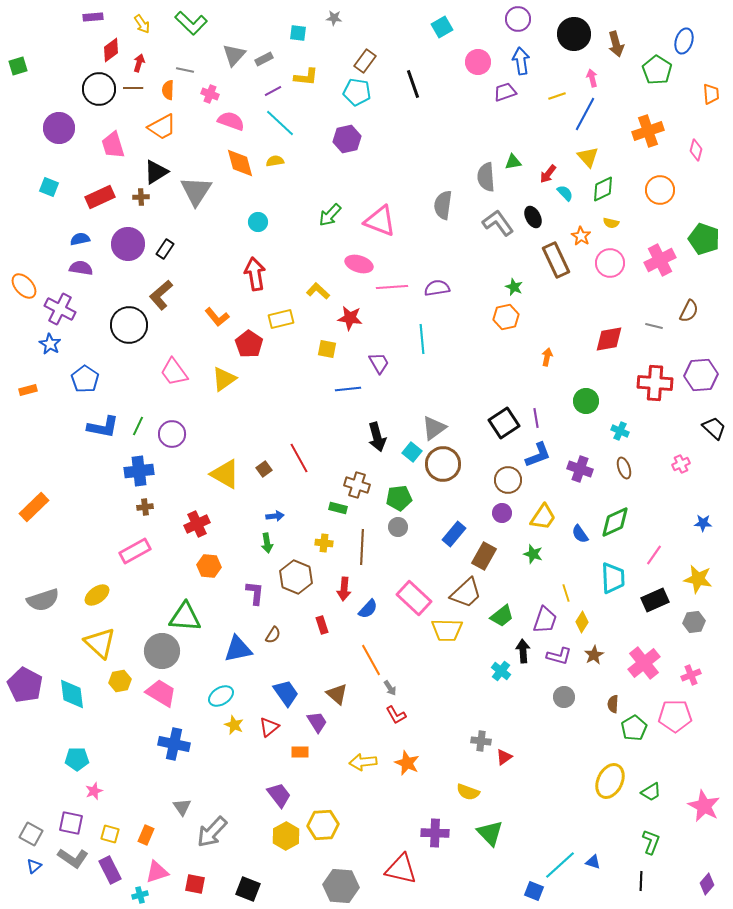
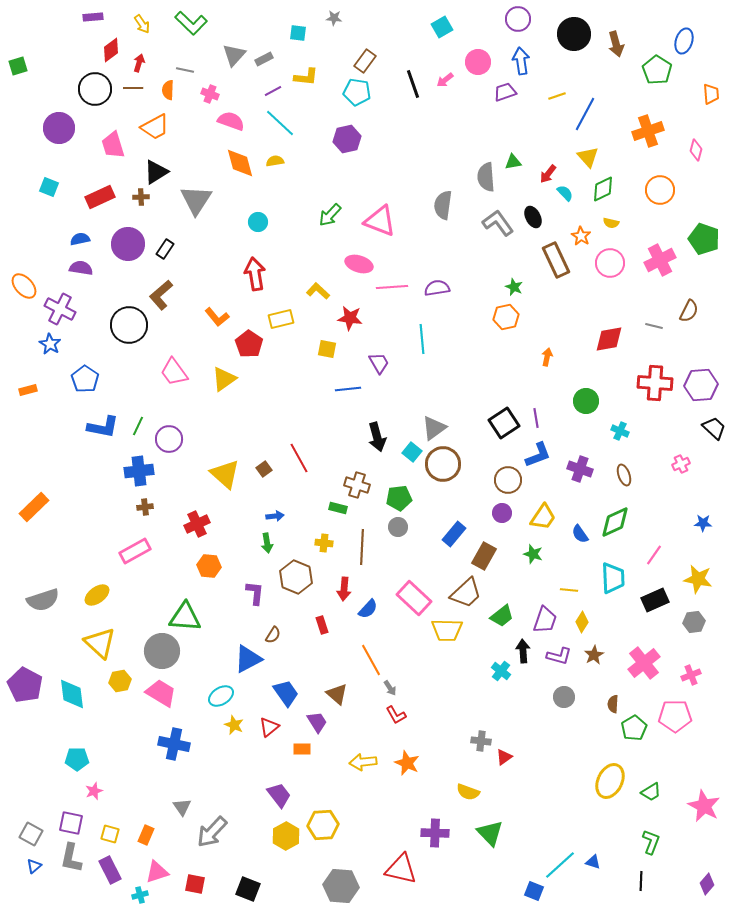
pink arrow at (592, 78): moved 147 px left, 2 px down; rotated 114 degrees counterclockwise
black circle at (99, 89): moved 4 px left
orange trapezoid at (162, 127): moved 7 px left
gray triangle at (196, 191): moved 9 px down
purple hexagon at (701, 375): moved 10 px down
purple circle at (172, 434): moved 3 px left, 5 px down
brown ellipse at (624, 468): moved 7 px down
yellow triangle at (225, 474): rotated 12 degrees clockwise
yellow line at (566, 593): moved 3 px right, 3 px up; rotated 66 degrees counterclockwise
blue triangle at (238, 649): moved 10 px right, 10 px down; rotated 16 degrees counterclockwise
orange rectangle at (300, 752): moved 2 px right, 3 px up
gray L-shape at (73, 858): moved 2 px left; rotated 68 degrees clockwise
